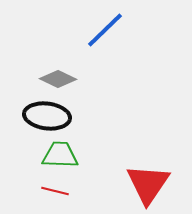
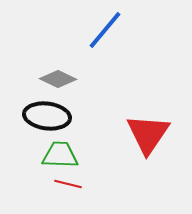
blue line: rotated 6 degrees counterclockwise
red triangle: moved 50 px up
red line: moved 13 px right, 7 px up
